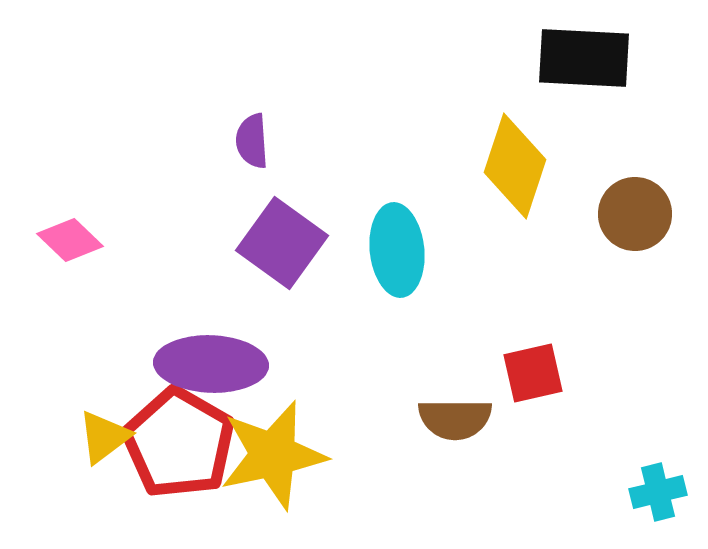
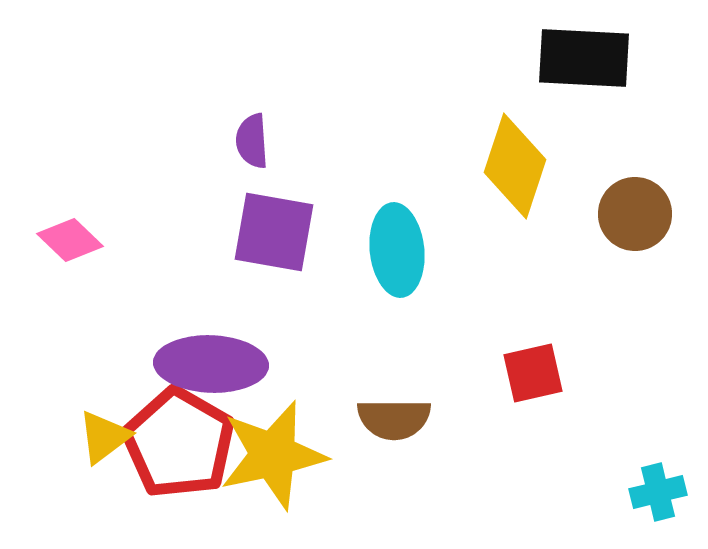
purple square: moved 8 px left, 11 px up; rotated 26 degrees counterclockwise
brown semicircle: moved 61 px left
